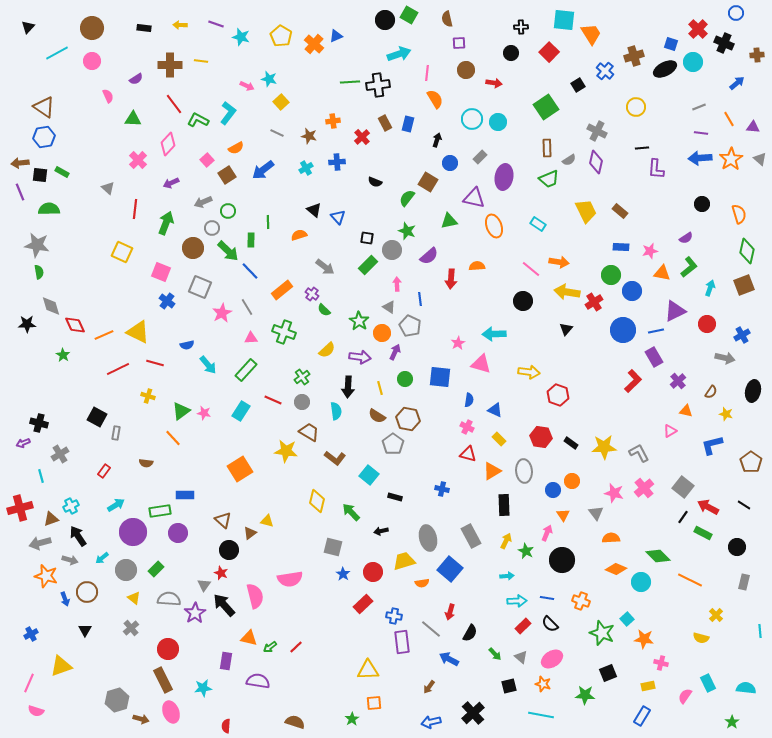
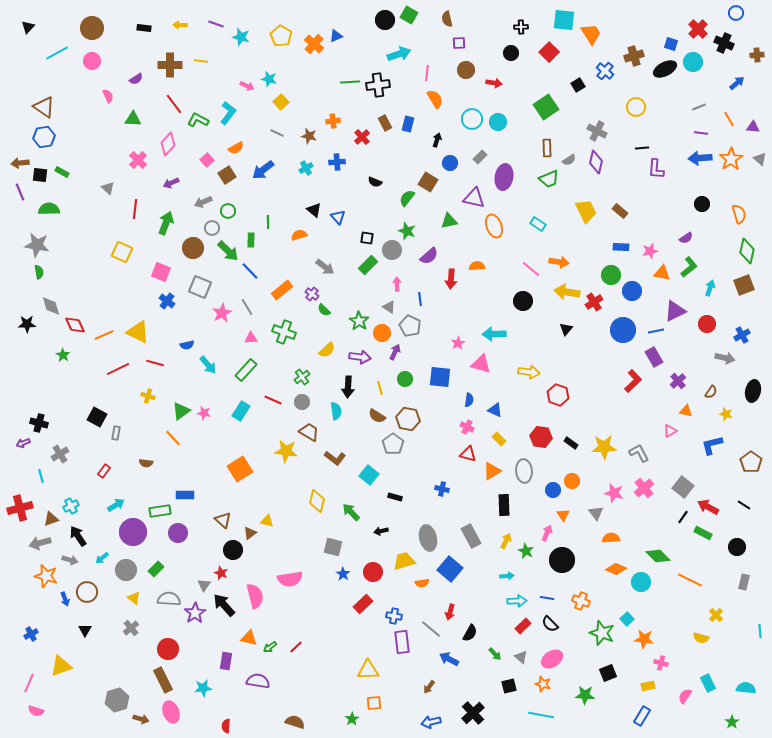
black circle at (229, 550): moved 4 px right
